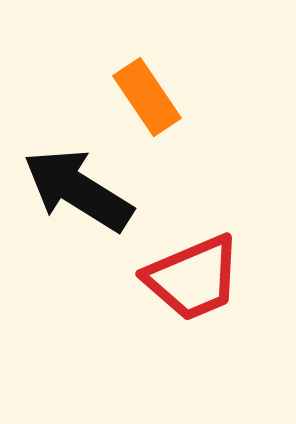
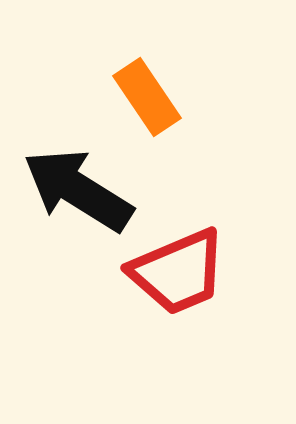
red trapezoid: moved 15 px left, 6 px up
